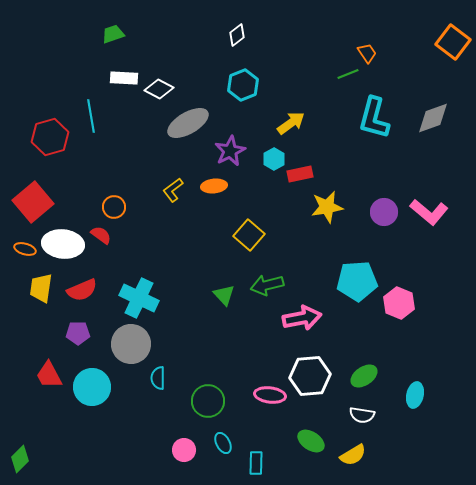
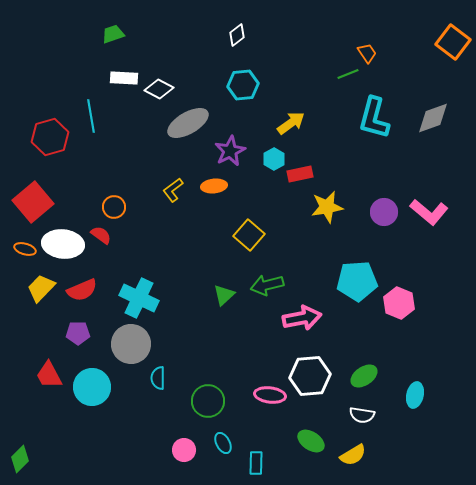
cyan hexagon at (243, 85): rotated 16 degrees clockwise
yellow trapezoid at (41, 288): rotated 36 degrees clockwise
green triangle at (224, 295): rotated 30 degrees clockwise
